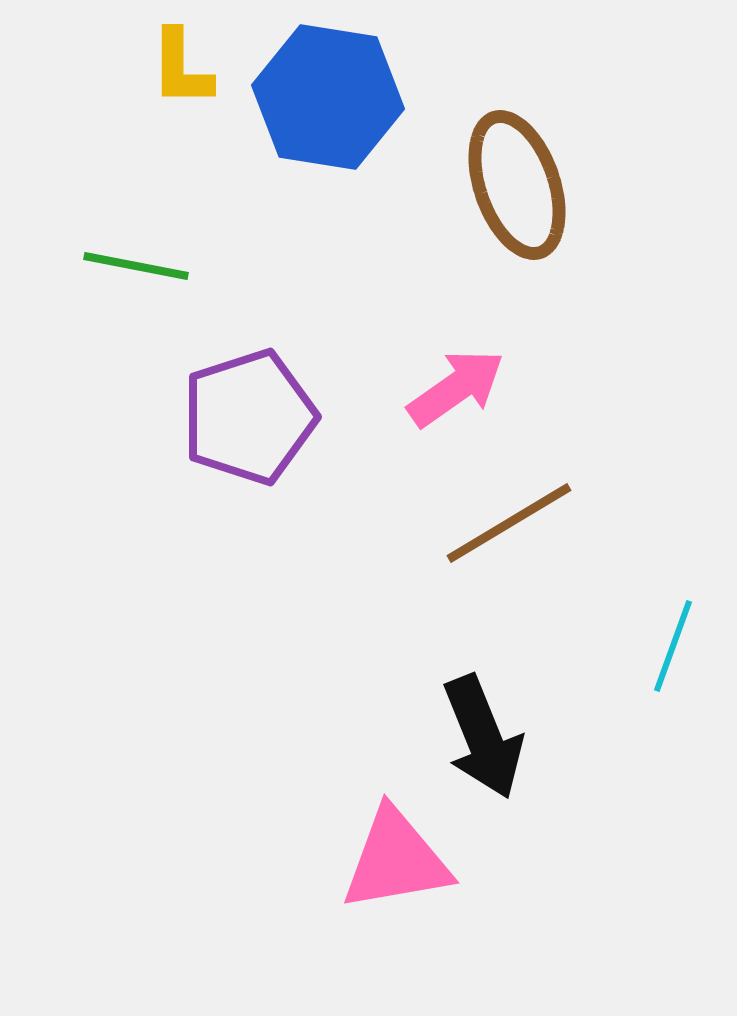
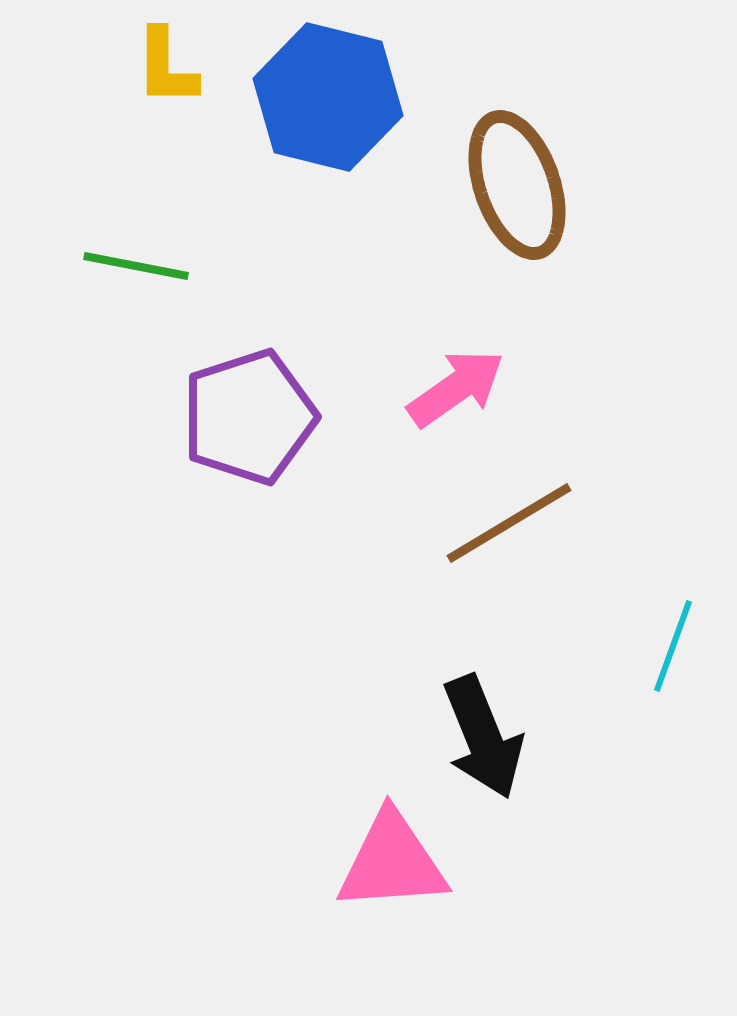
yellow L-shape: moved 15 px left, 1 px up
blue hexagon: rotated 5 degrees clockwise
pink triangle: moved 4 px left, 2 px down; rotated 6 degrees clockwise
